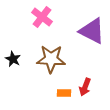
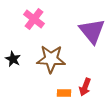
pink cross: moved 8 px left, 2 px down
purple triangle: rotated 24 degrees clockwise
